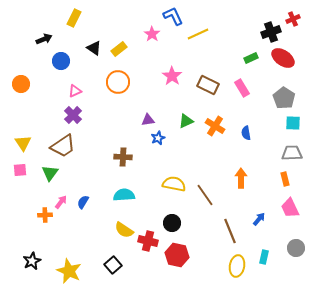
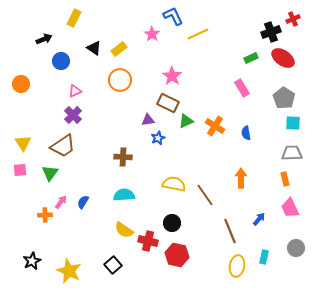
orange circle at (118, 82): moved 2 px right, 2 px up
brown rectangle at (208, 85): moved 40 px left, 18 px down
